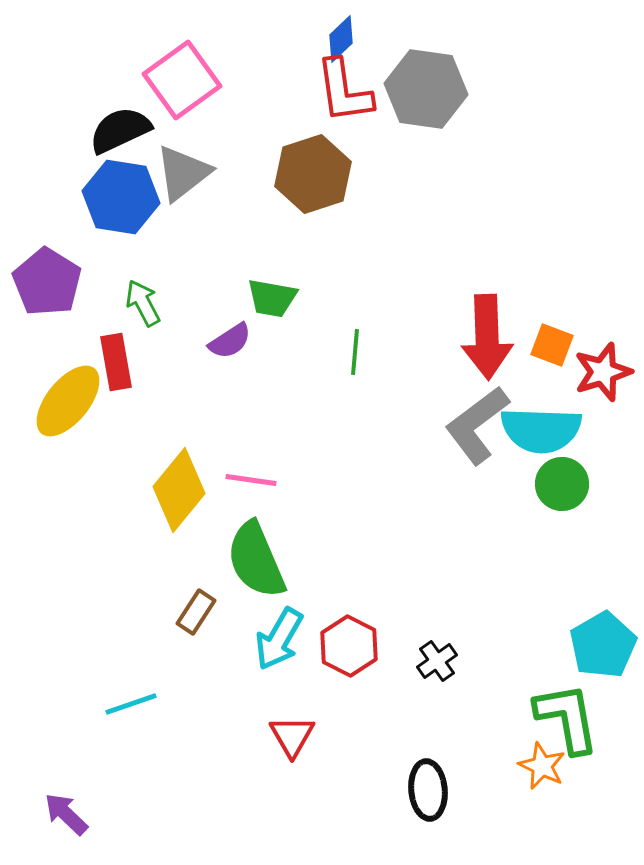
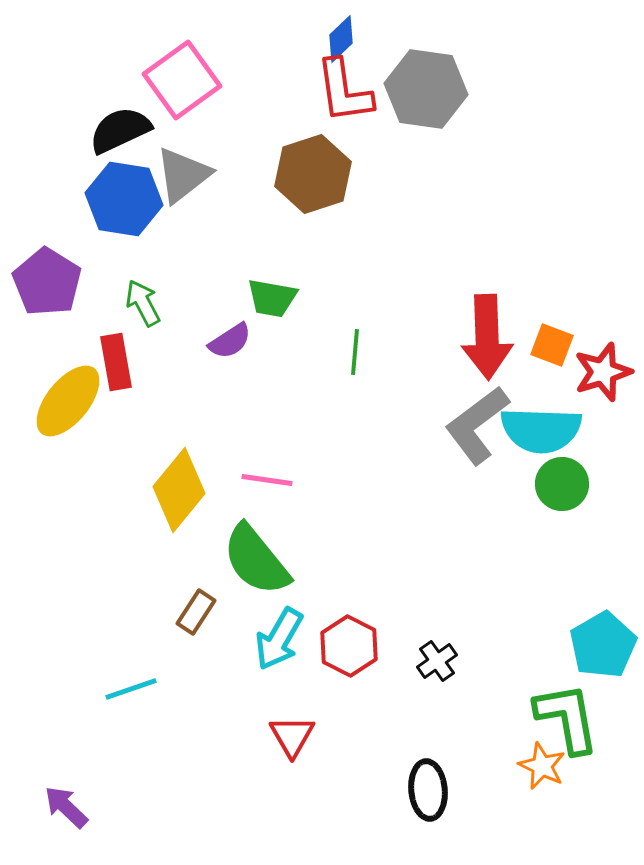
gray triangle: moved 2 px down
blue hexagon: moved 3 px right, 2 px down
pink line: moved 16 px right
green semicircle: rotated 16 degrees counterclockwise
cyan line: moved 15 px up
purple arrow: moved 7 px up
